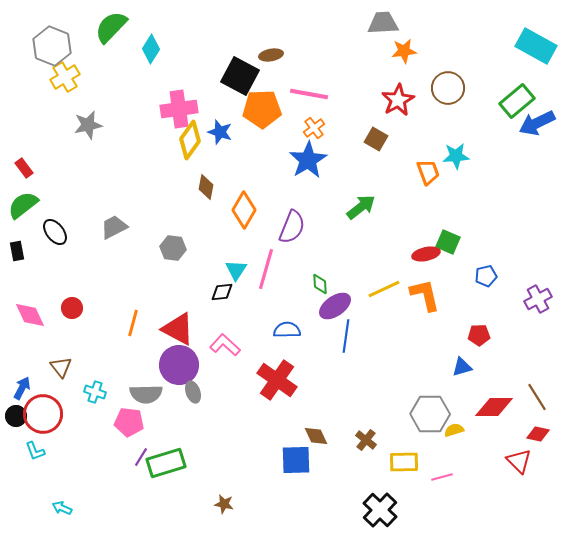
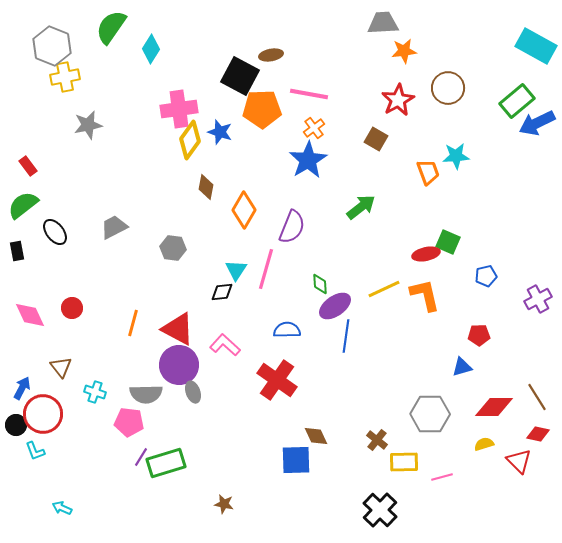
green semicircle at (111, 27): rotated 9 degrees counterclockwise
yellow cross at (65, 77): rotated 20 degrees clockwise
red rectangle at (24, 168): moved 4 px right, 2 px up
black circle at (16, 416): moved 9 px down
yellow semicircle at (454, 430): moved 30 px right, 14 px down
brown cross at (366, 440): moved 11 px right
